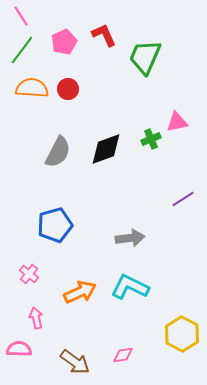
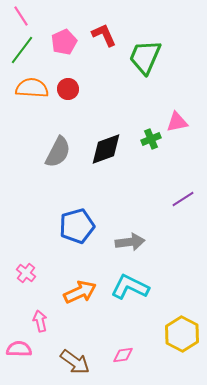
blue pentagon: moved 22 px right, 1 px down
gray arrow: moved 4 px down
pink cross: moved 3 px left, 1 px up
pink arrow: moved 4 px right, 3 px down
